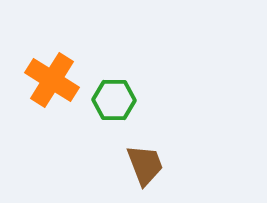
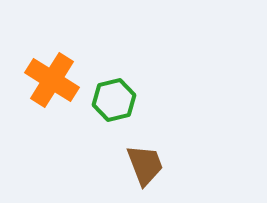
green hexagon: rotated 15 degrees counterclockwise
